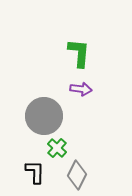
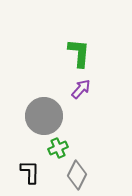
purple arrow: rotated 55 degrees counterclockwise
green cross: moved 1 px right; rotated 24 degrees clockwise
black L-shape: moved 5 px left
